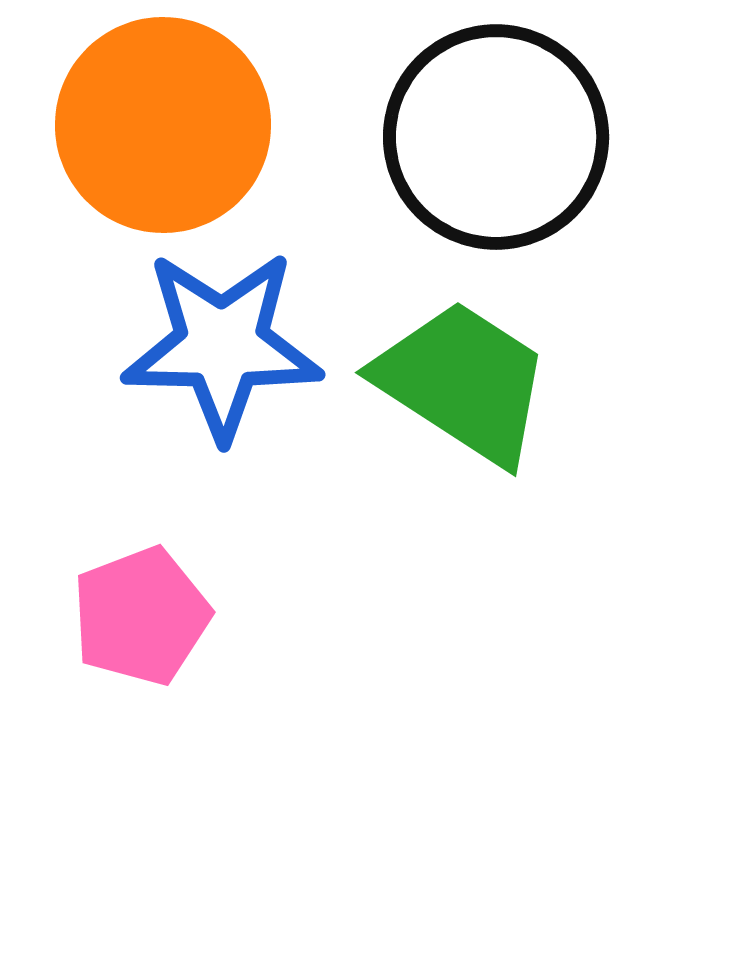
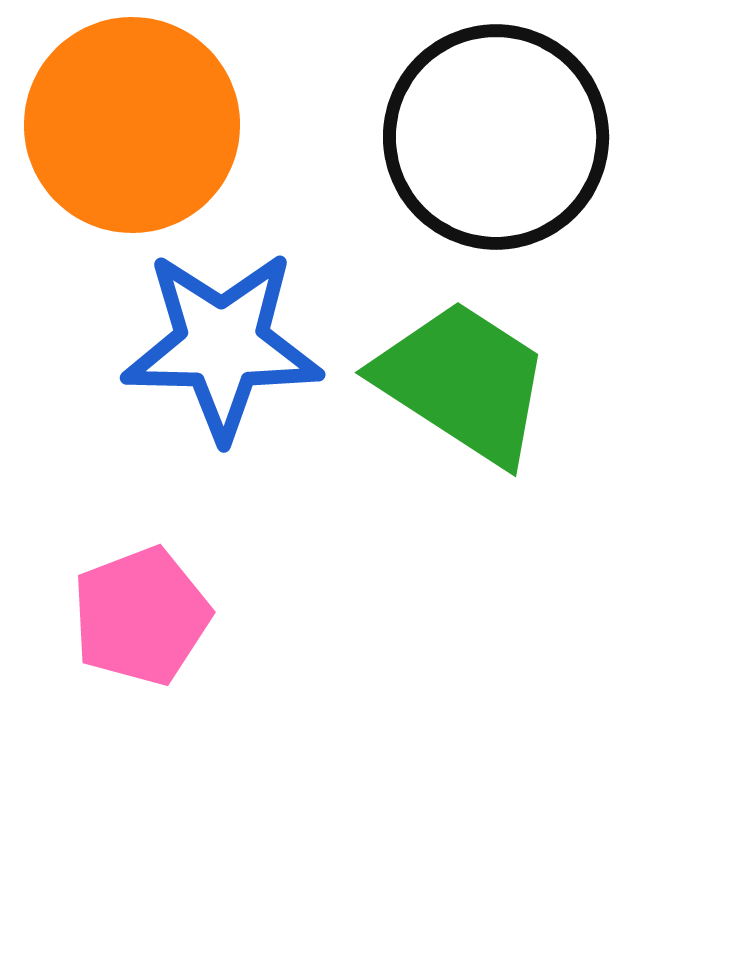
orange circle: moved 31 px left
